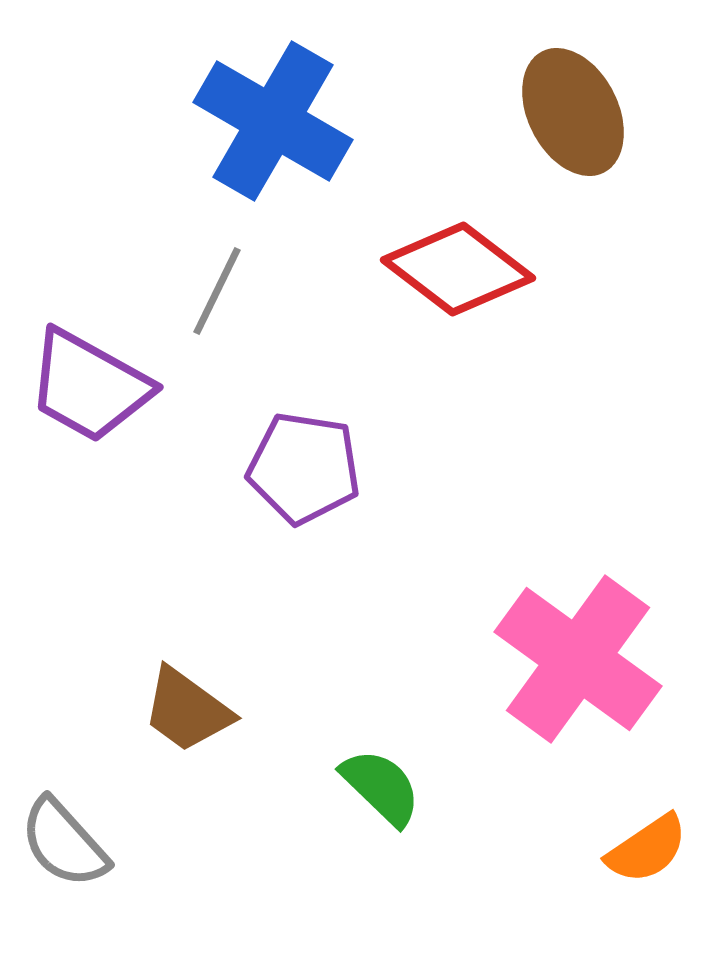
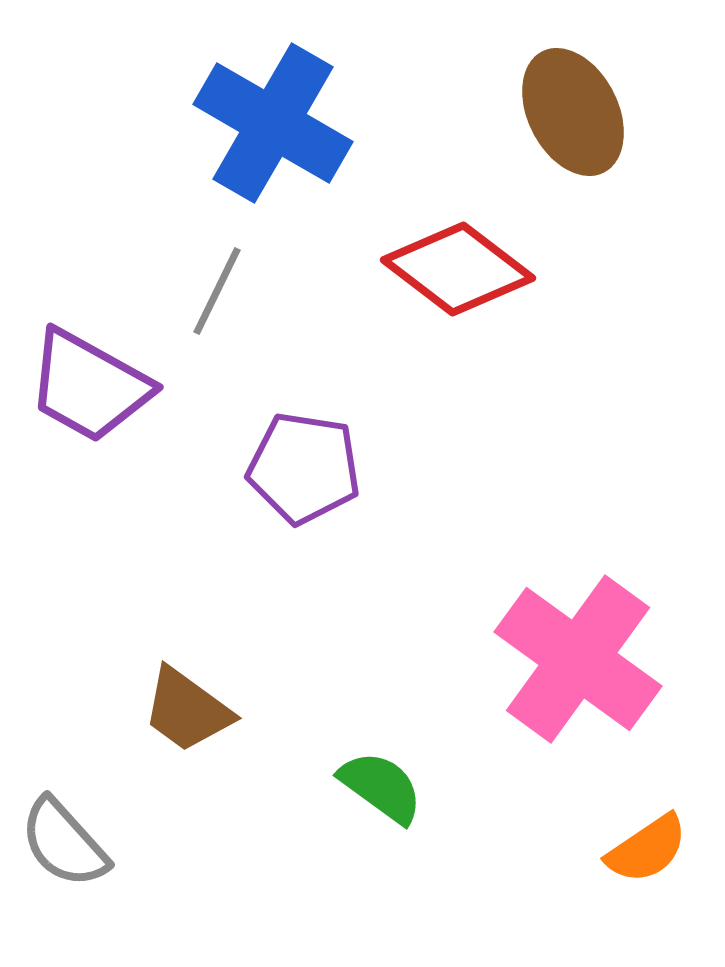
blue cross: moved 2 px down
green semicircle: rotated 8 degrees counterclockwise
